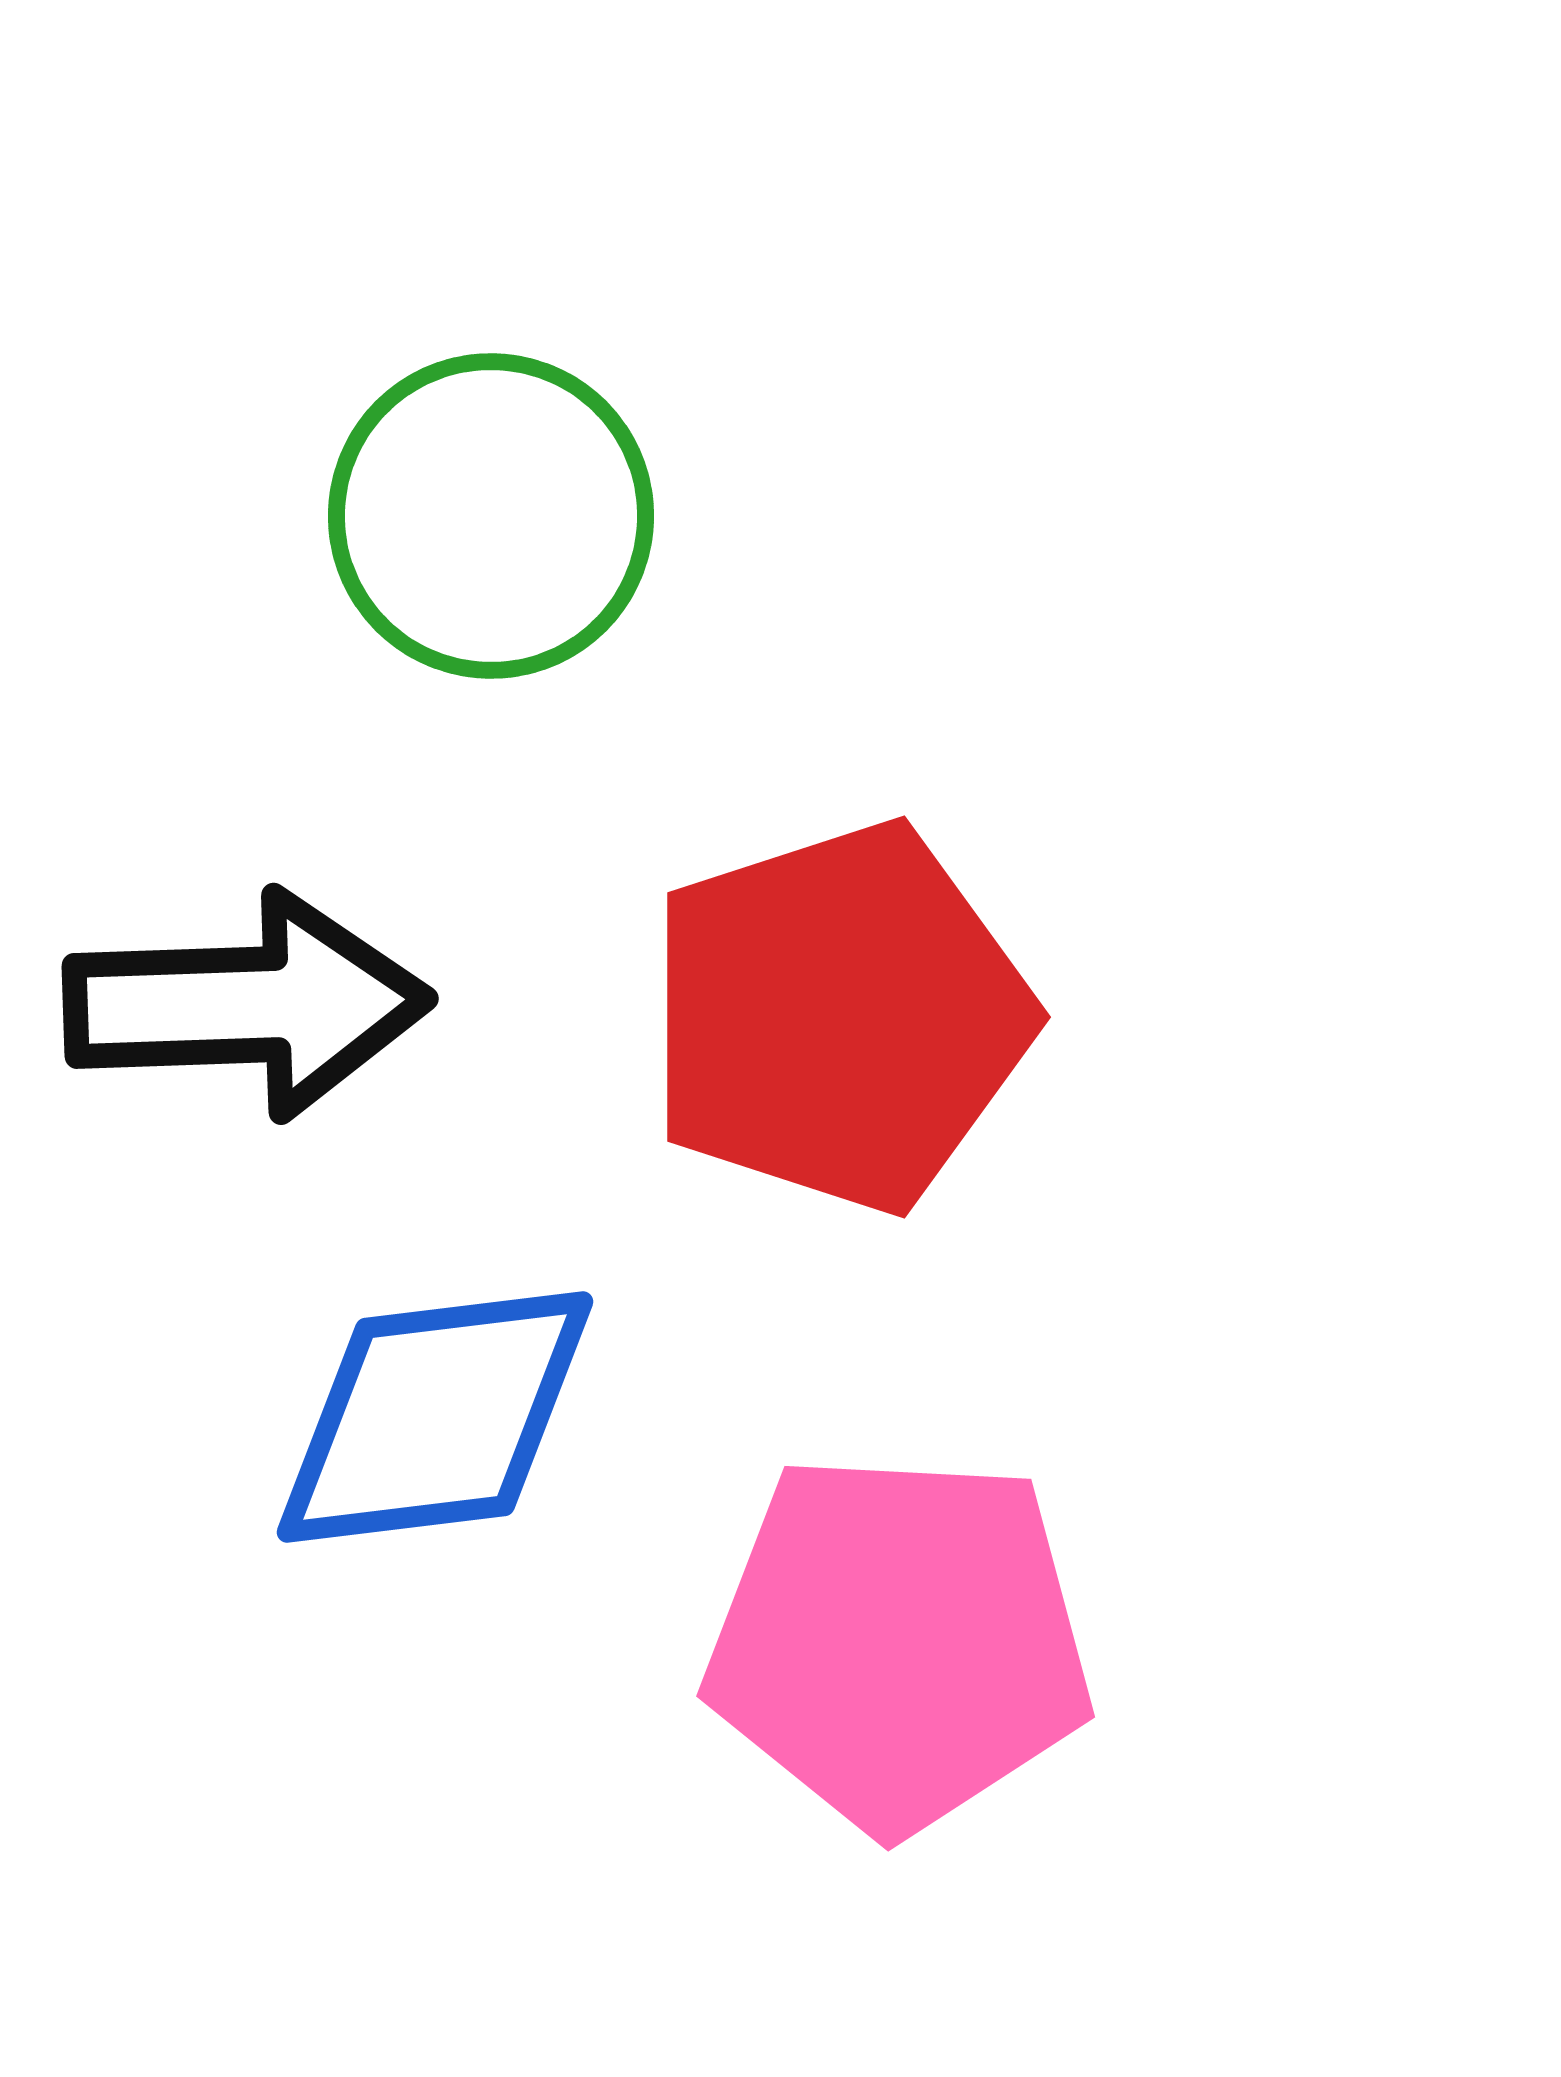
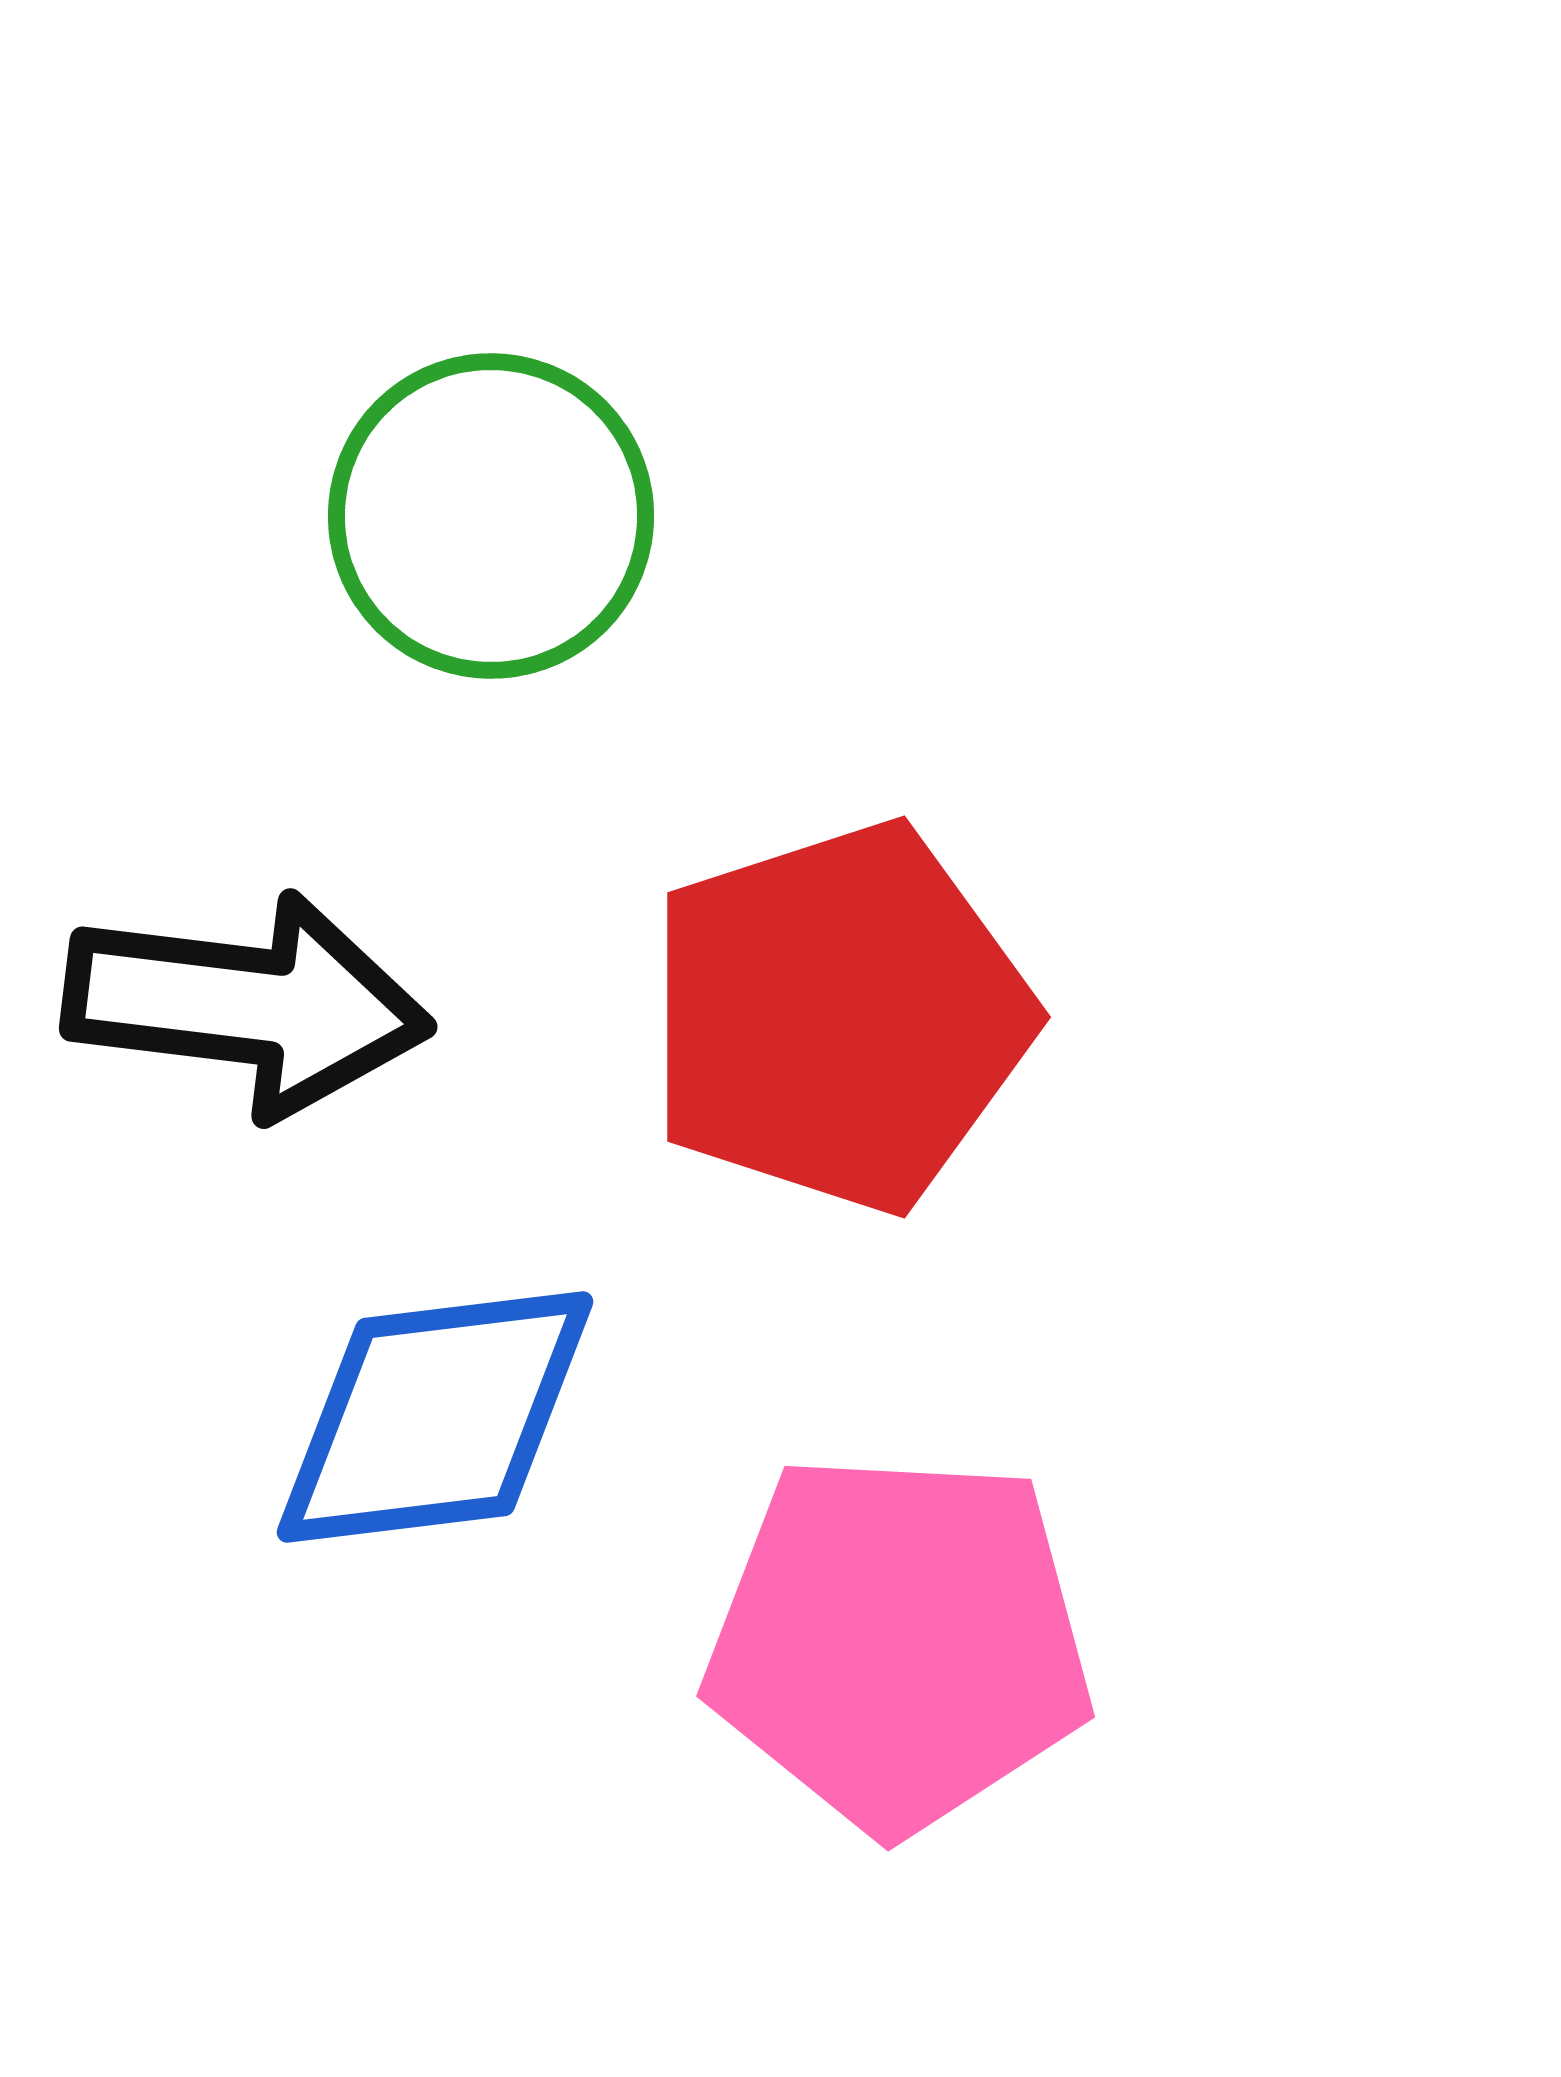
black arrow: rotated 9 degrees clockwise
